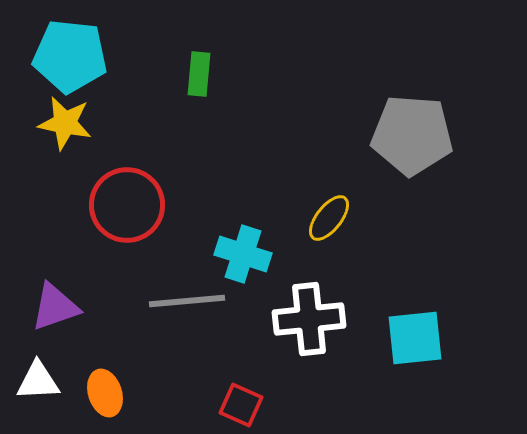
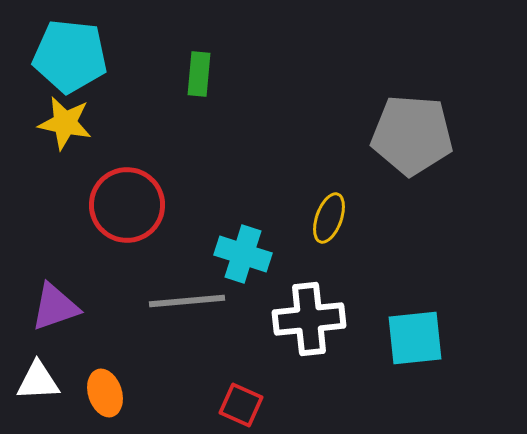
yellow ellipse: rotated 18 degrees counterclockwise
